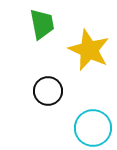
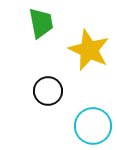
green trapezoid: moved 1 px left, 1 px up
cyan circle: moved 2 px up
